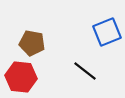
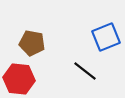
blue square: moved 1 px left, 5 px down
red hexagon: moved 2 px left, 2 px down
